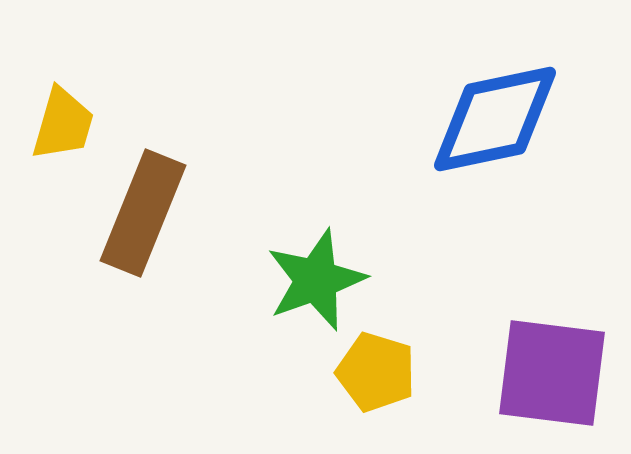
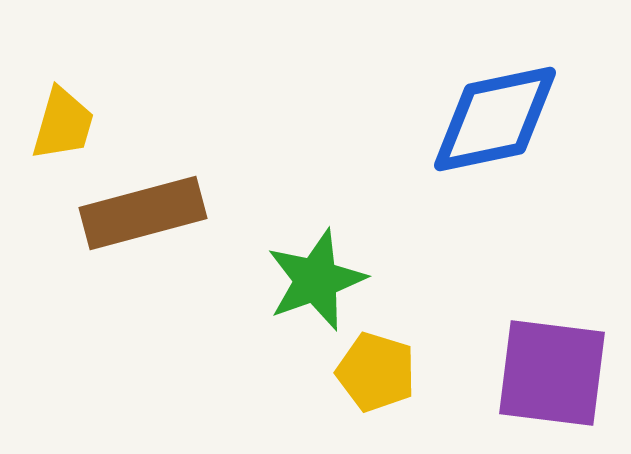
brown rectangle: rotated 53 degrees clockwise
